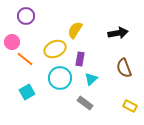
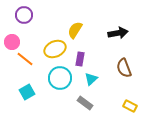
purple circle: moved 2 px left, 1 px up
